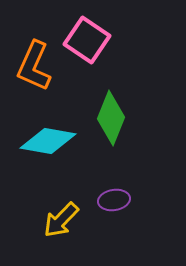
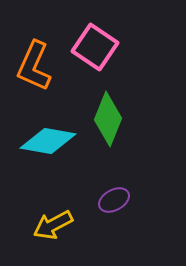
pink square: moved 8 px right, 7 px down
green diamond: moved 3 px left, 1 px down
purple ellipse: rotated 20 degrees counterclockwise
yellow arrow: moved 8 px left, 5 px down; rotated 18 degrees clockwise
